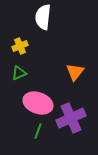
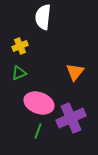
pink ellipse: moved 1 px right
